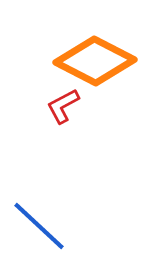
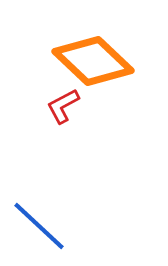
orange diamond: moved 2 px left; rotated 16 degrees clockwise
